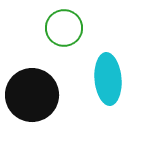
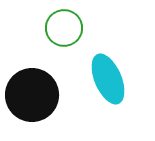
cyan ellipse: rotated 18 degrees counterclockwise
